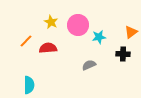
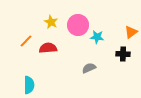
cyan star: moved 2 px left; rotated 16 degrees clockwise
gray semicircle: moved 3 px down
